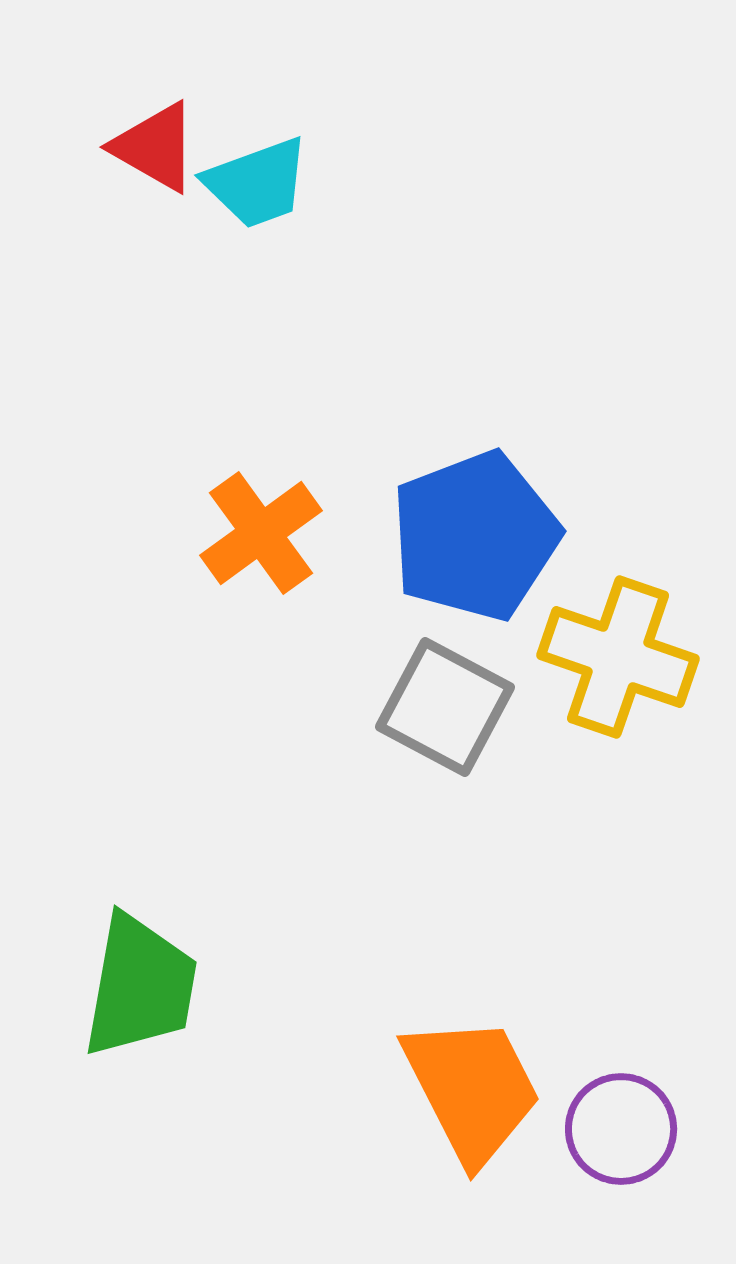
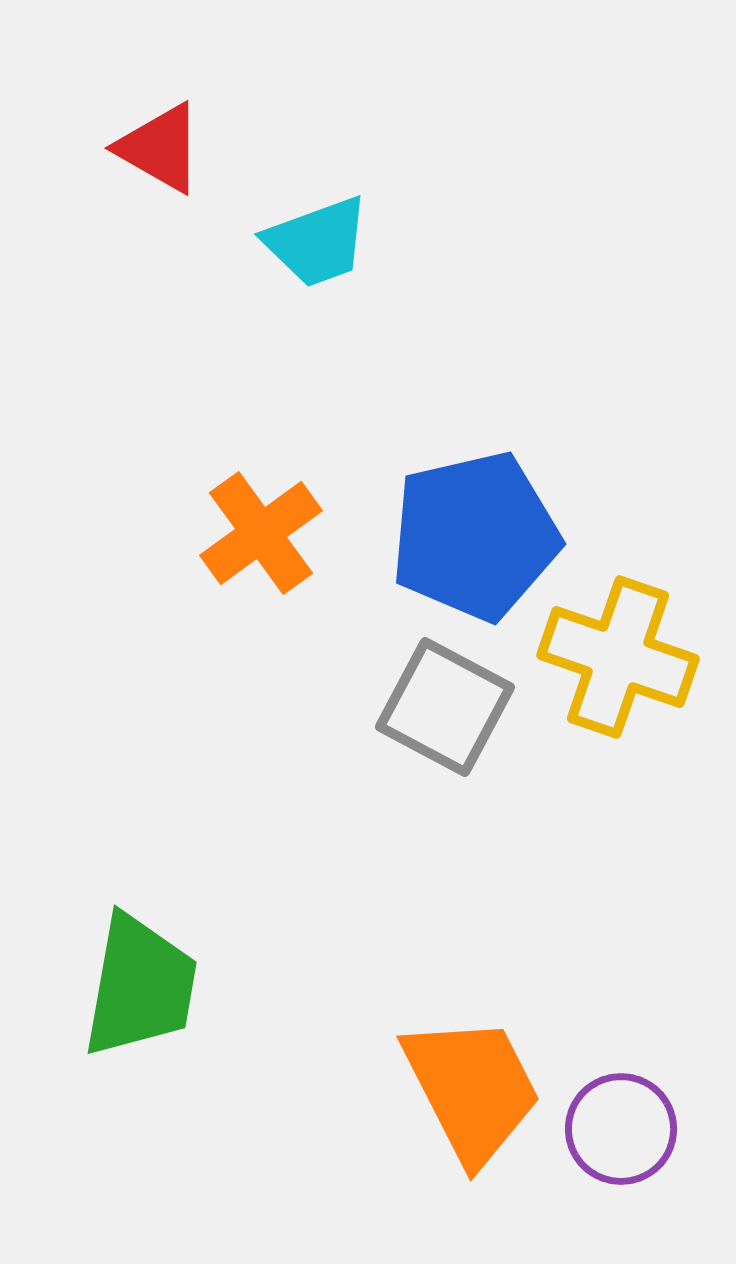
red triangle: moved 5 px right, 1 px down
cyan trapezoid: moved 60 px right, 59 px down
blue pentagon: rotated 8 degrees clockwise
